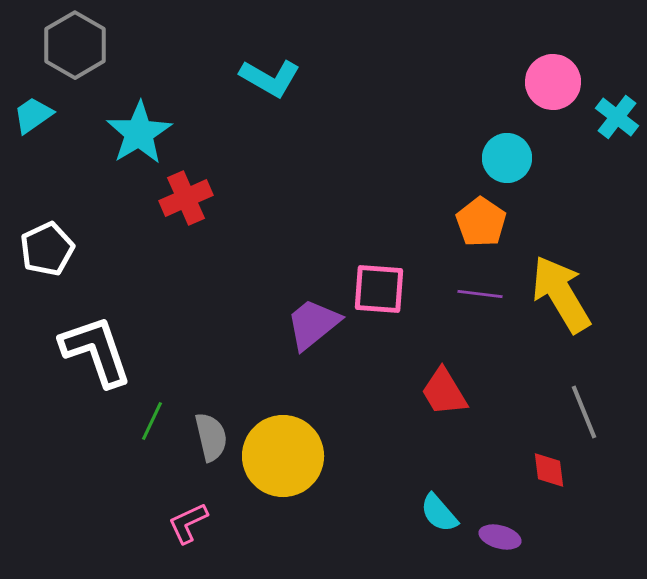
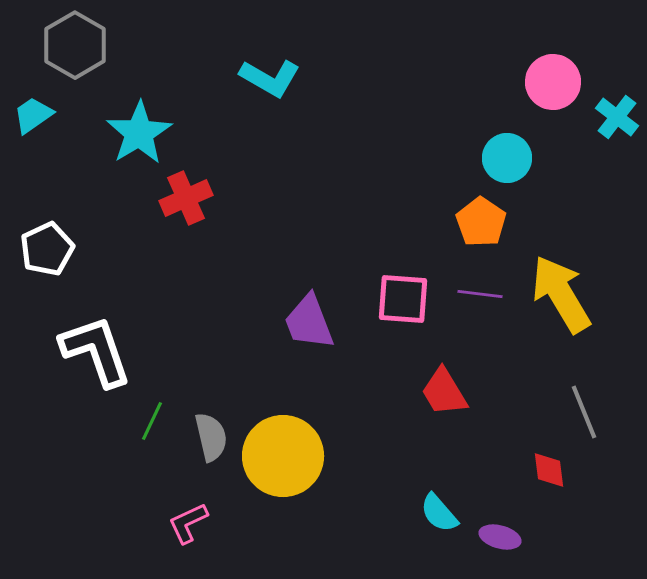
pink square: moved 24 px right, 10 px down
purple trapezoid: moved 4 px left, 2 px up; rotated 72 degrees counterclockwise
